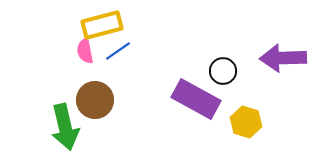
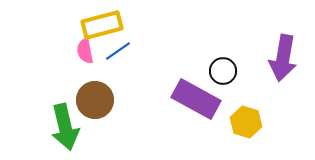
purple arrow: rotated 78 degrees counterclockwise
